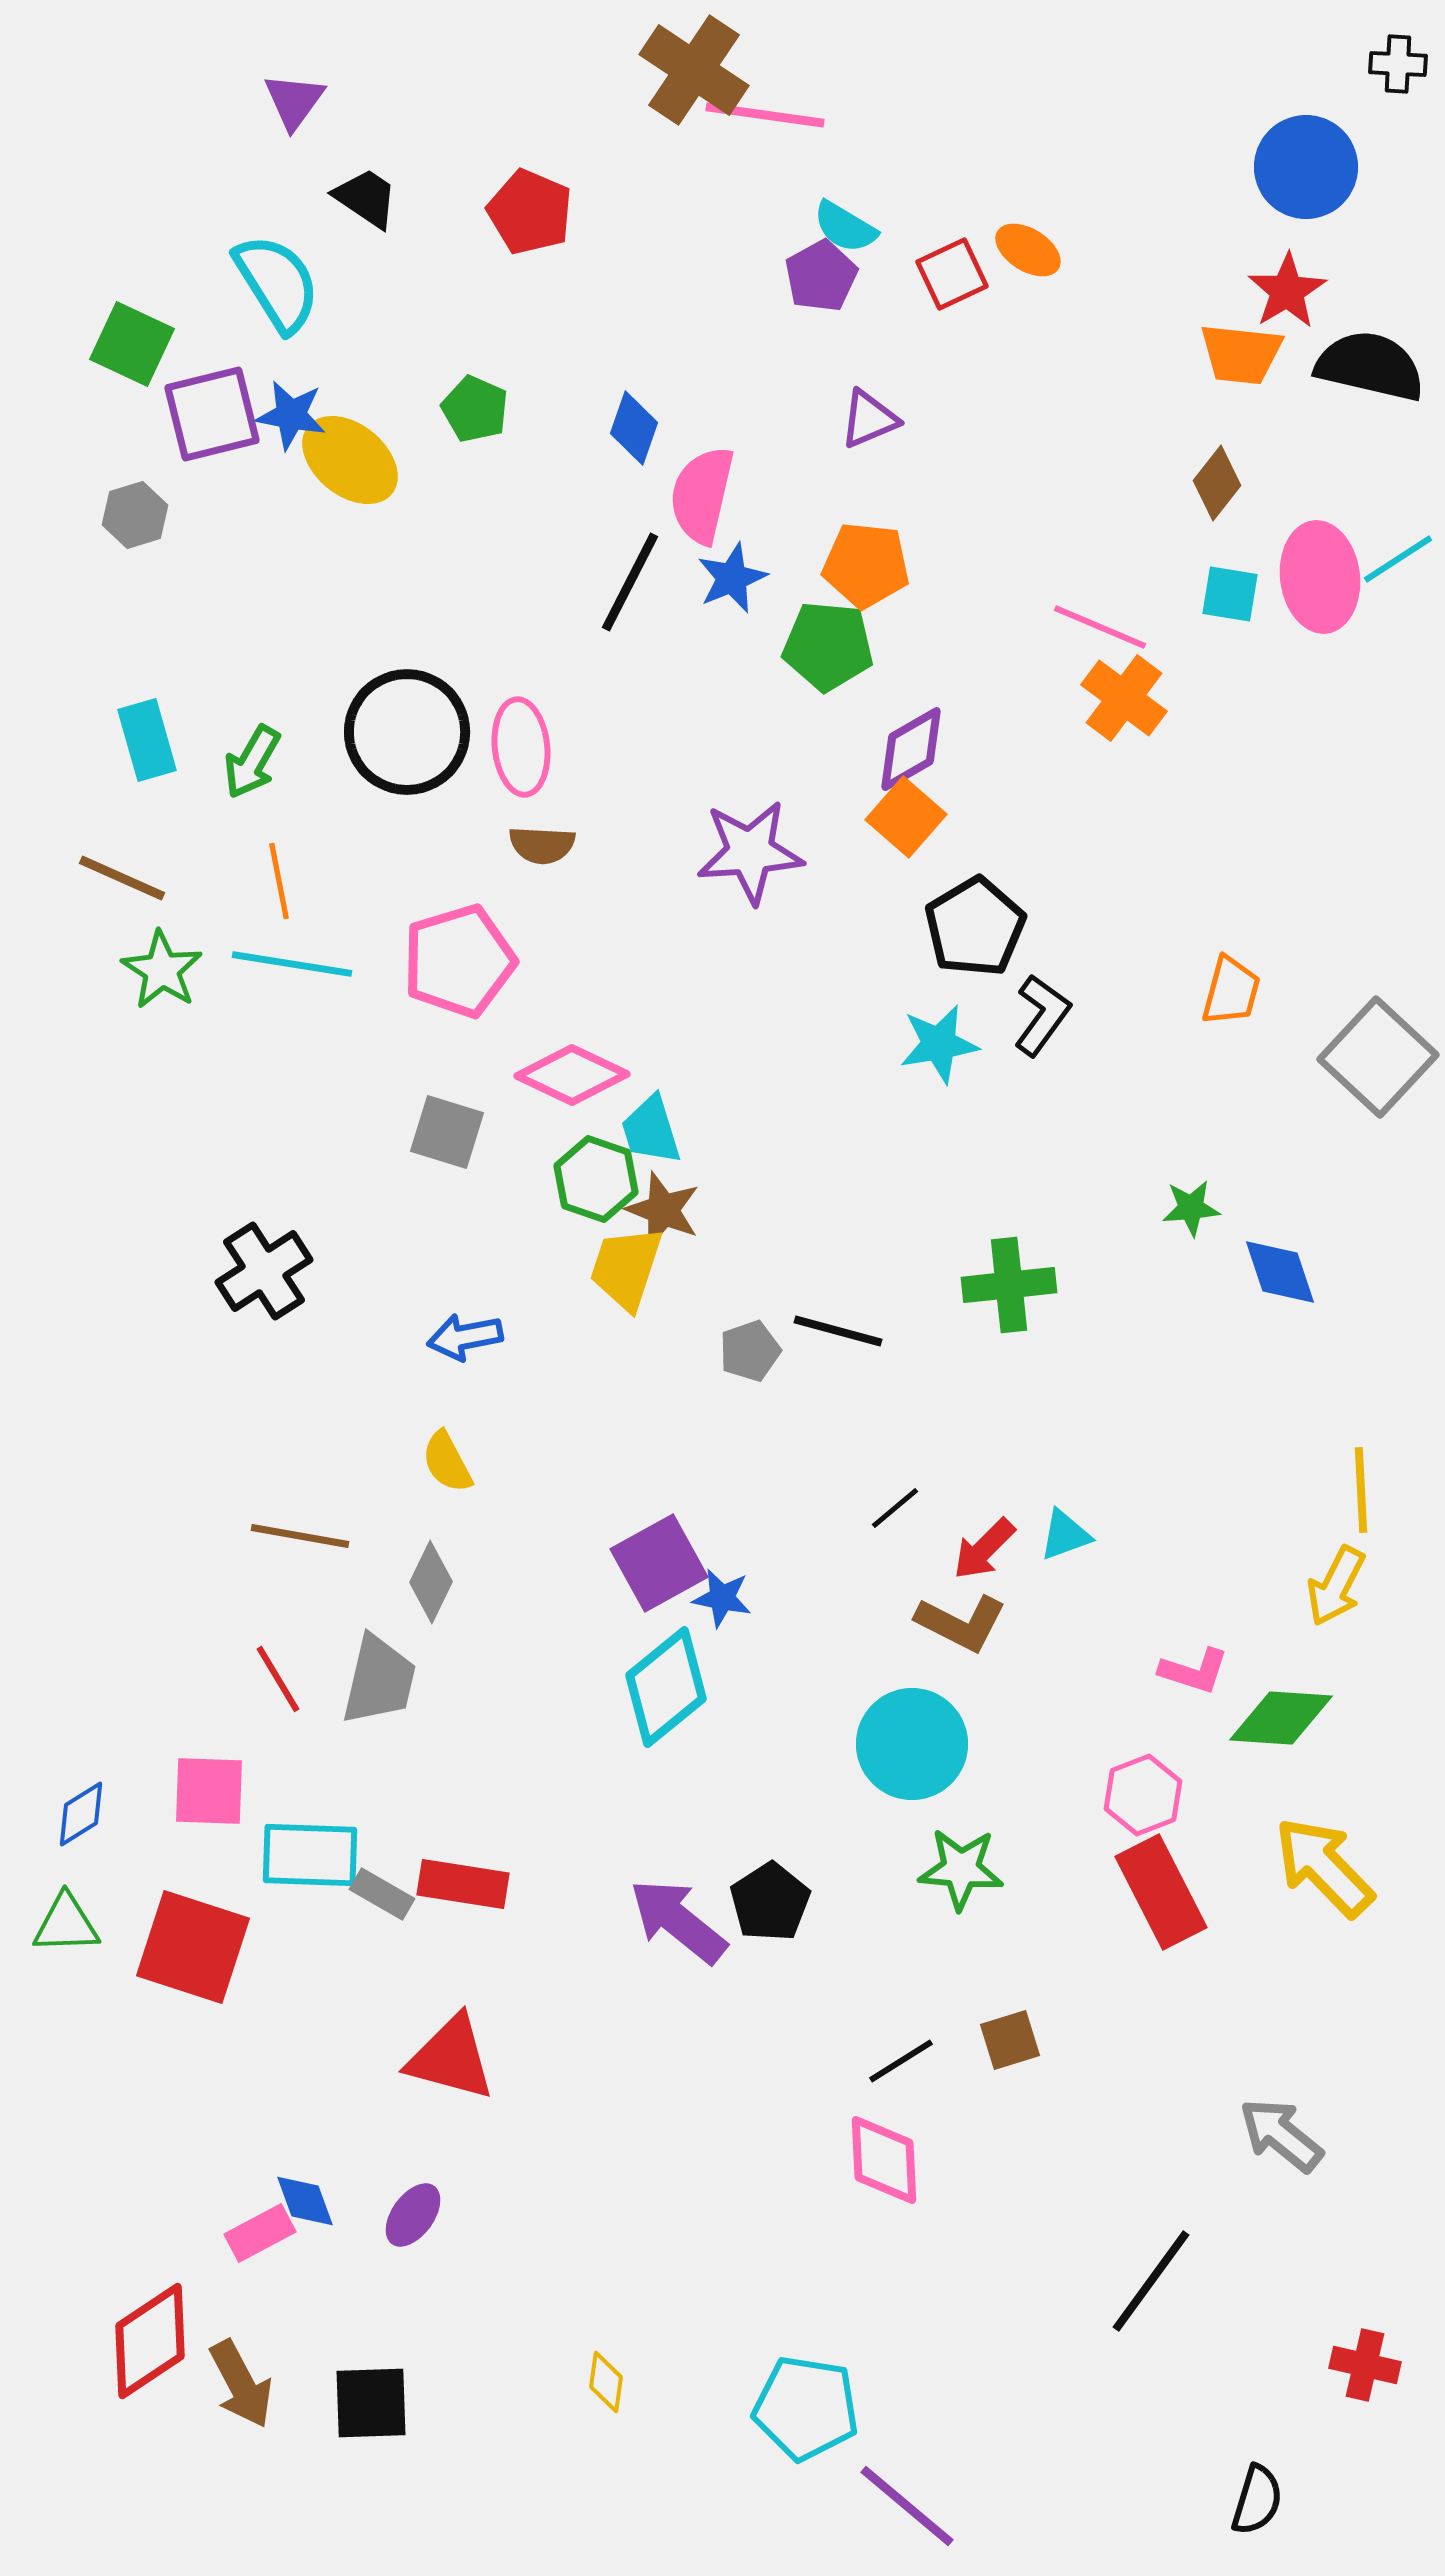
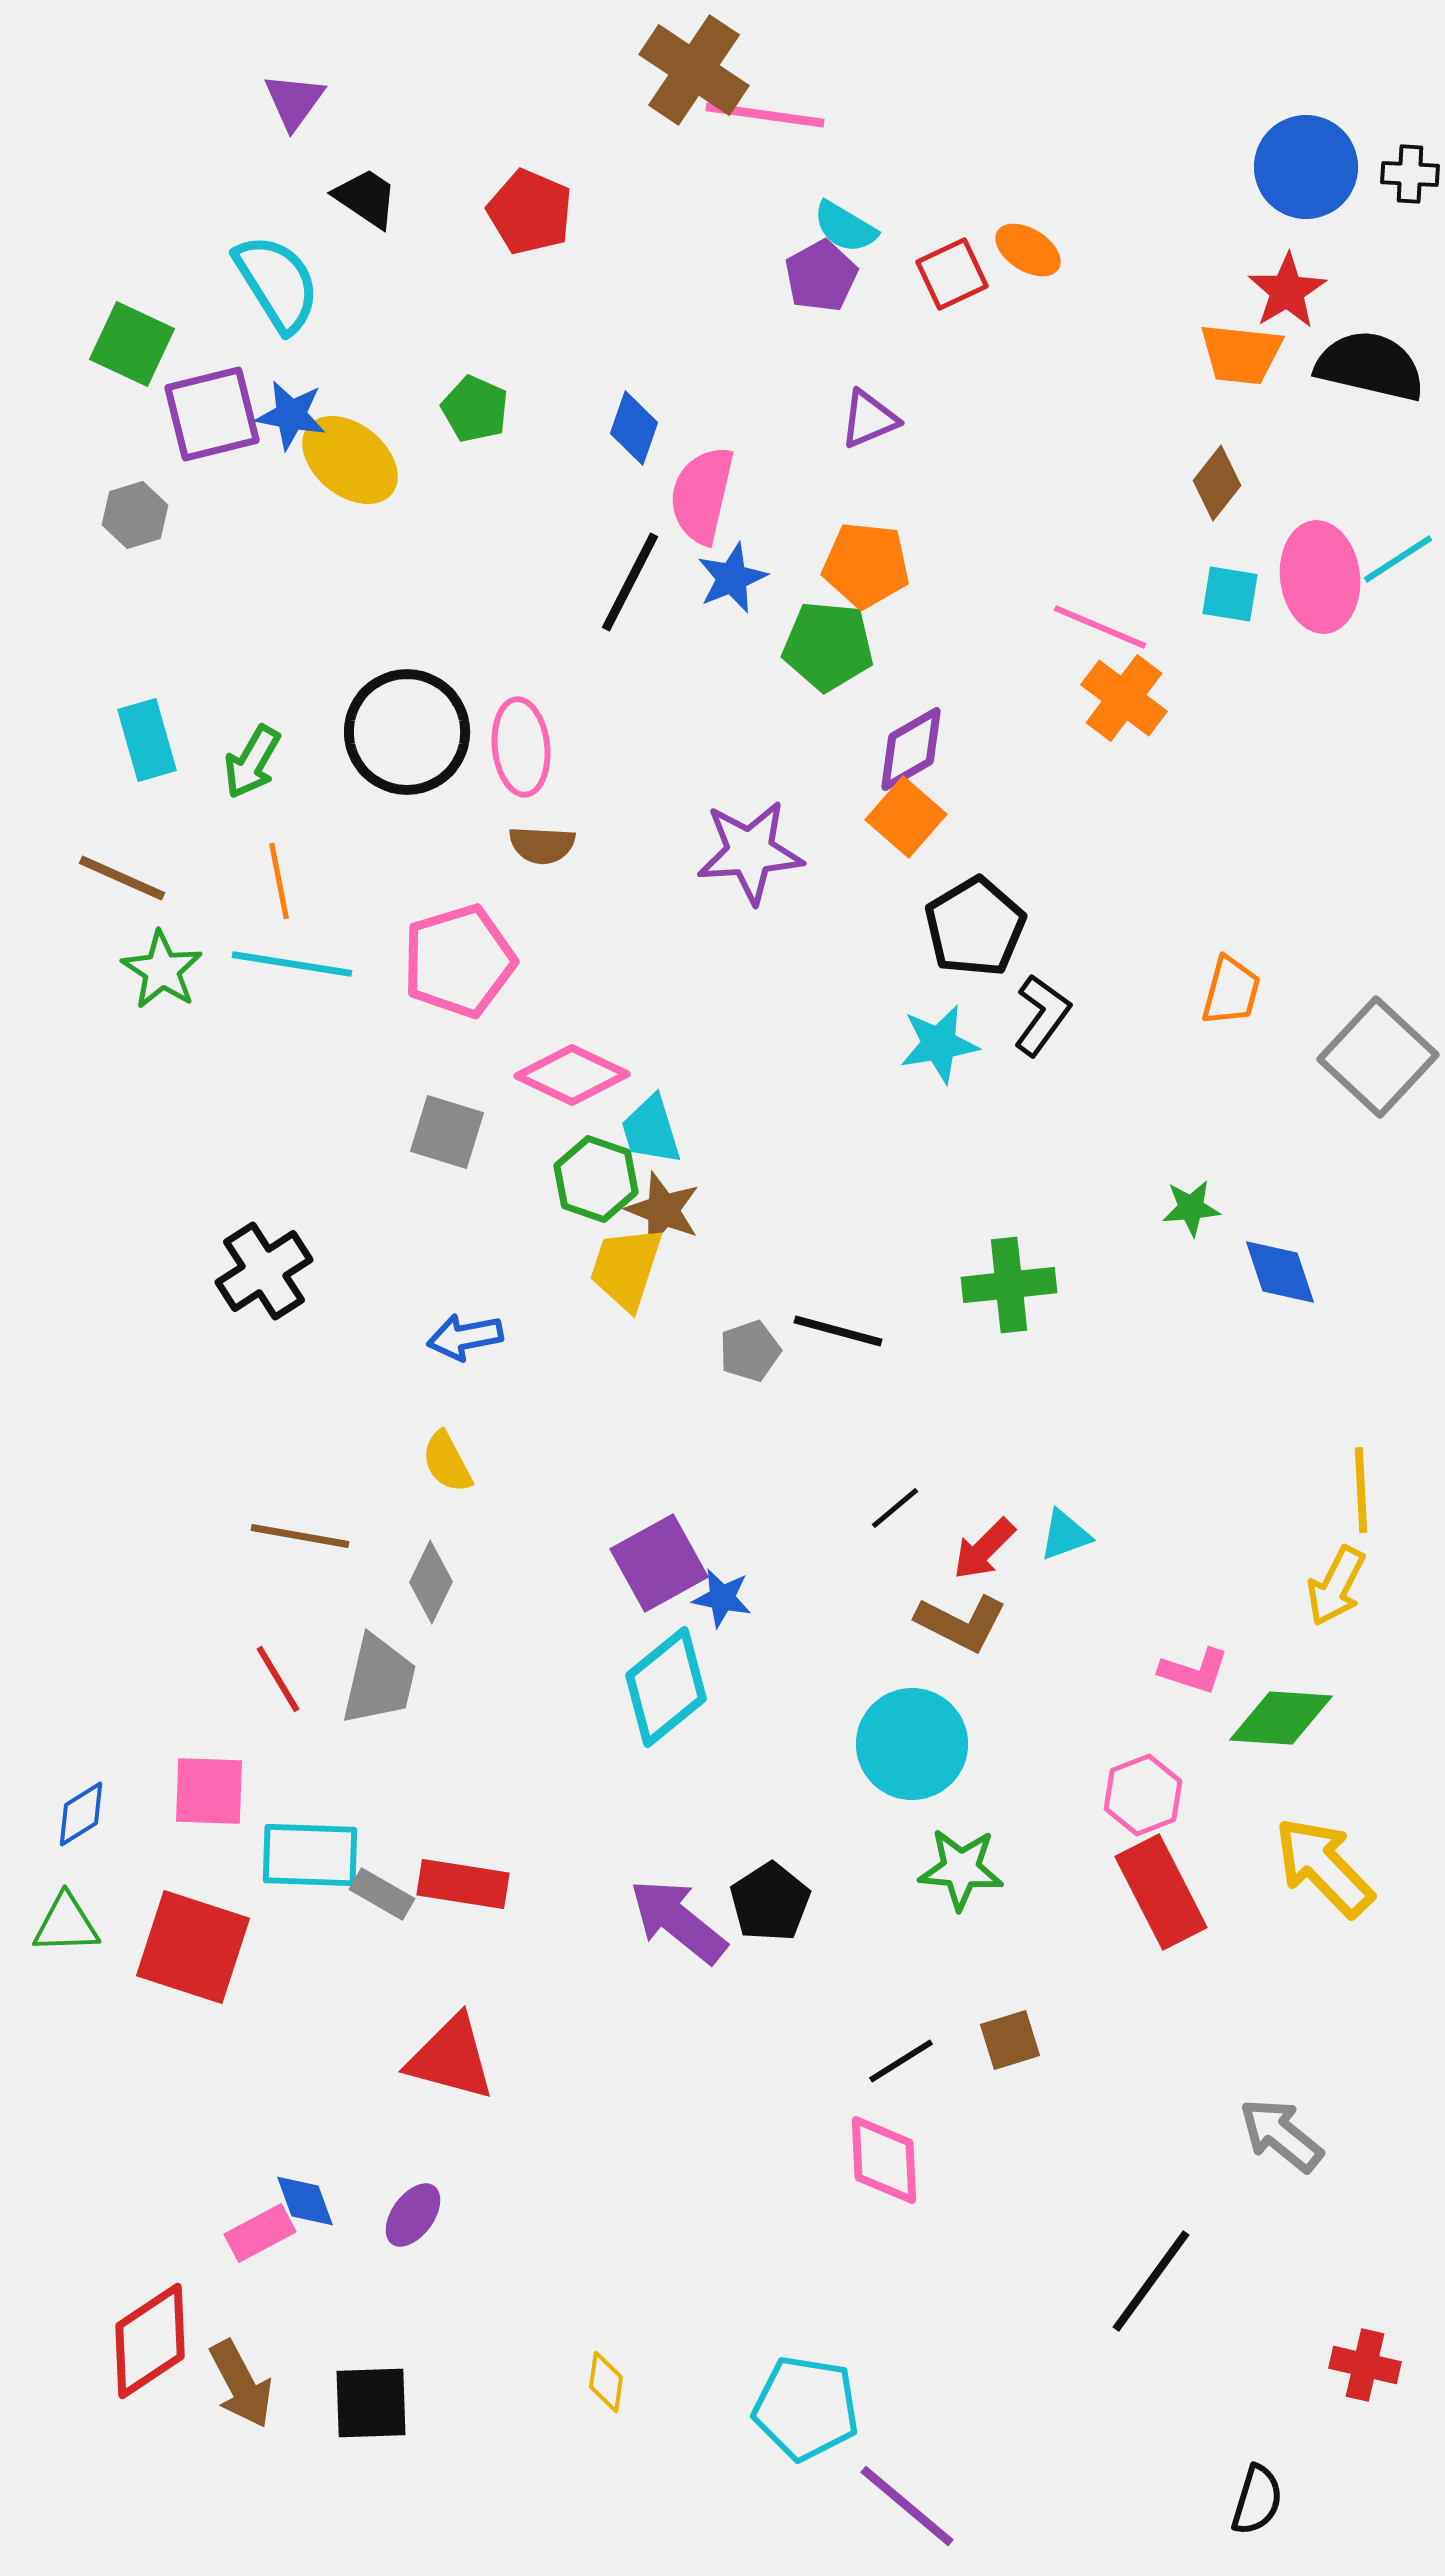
black cross at (1398, 64): moved 12 px right, 110 px down
